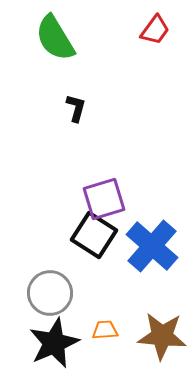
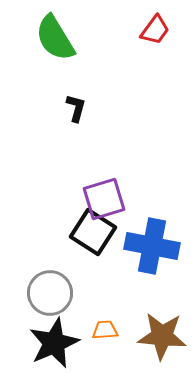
black square: moved 1 px left, 3 px up
blue cross: rotated 30 degrees counterclockwise
